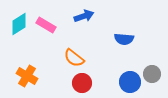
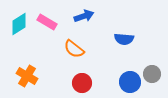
pink rectangle: moved 1 px right, 3 px up
orange semicircle: moved 9 px up
